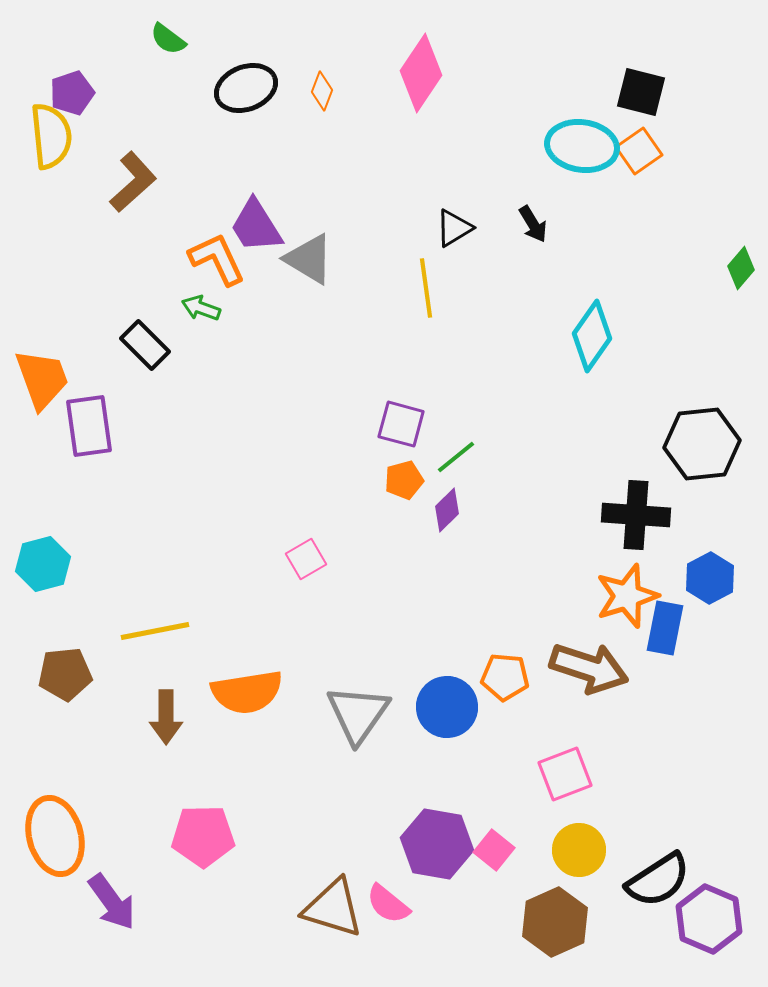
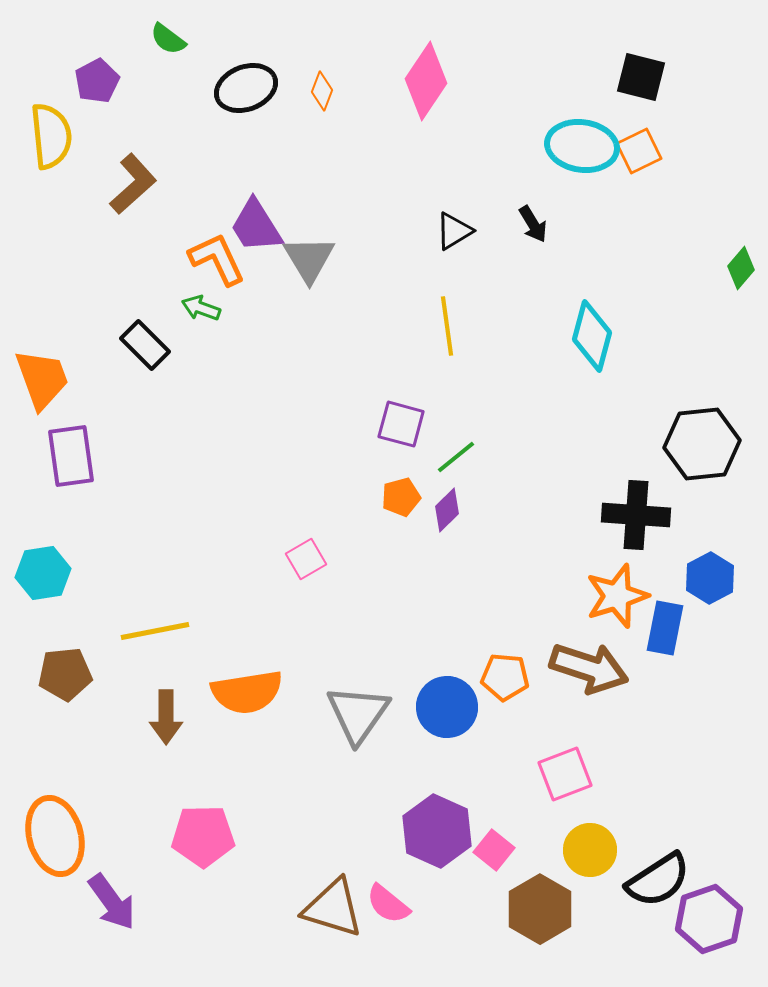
pink diamond at (421, 73): moved 5 px right, 8 px down
black square at (641, 92): moved 15 px up
purple pentagon at (72, 93): moved 25 px right, 12 px up; rotated 9 degrees counterclockwise
orange square at (639, 151): rotated 9 degrees clockwise
brown L-shape at (133, 182): moved 2 px down
black triangle at (454, 228): moved 3 px down
gray triangle at (309, 259): rotated 28 degrees clockwise
yellow line at (426, 288): moved 21 px right, 38 px down
cyan diamond at (592, 336): rotated 20 degrees counterclockwise
purple rectangle at (89, 426): moved 18 px left, 30 px down
orange pentagon at (404, 480): moved 3 px left, 17 px down
cyan hexagon at (43, 564): moved 9 px down; rotated 6 degrees clockwise
orange star at (627, 596): moved 10 px left
purple hexagon at (437, 844): moved 13 px up; rotated 14 degrees clockwise
yellow circle at (579, 850): moved 11 px right
purple hexagon at (709, 919): rotated 18 degrees clockwise
brown hexagon at (555, 922): moved 15 px left, 13 px up; rotated 6 degrees counterclockwise
